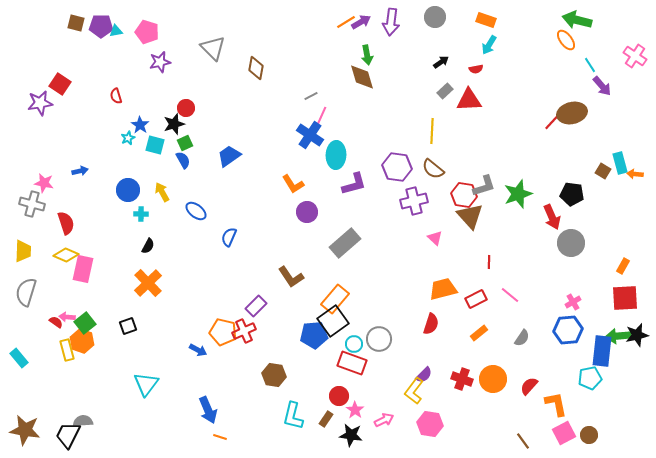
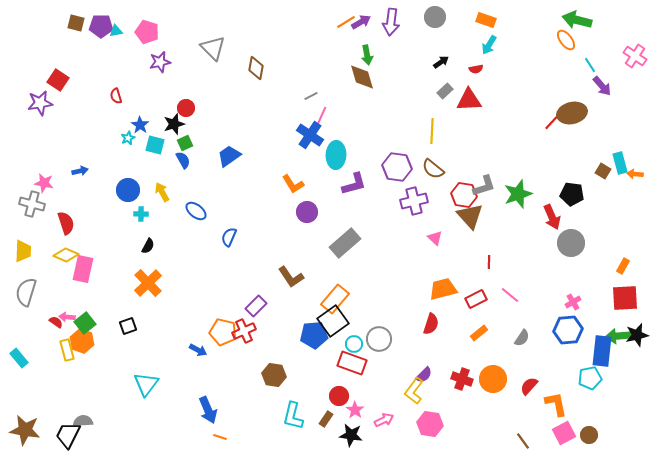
red square at (60, 84): moved 2 px left, 4 px up
